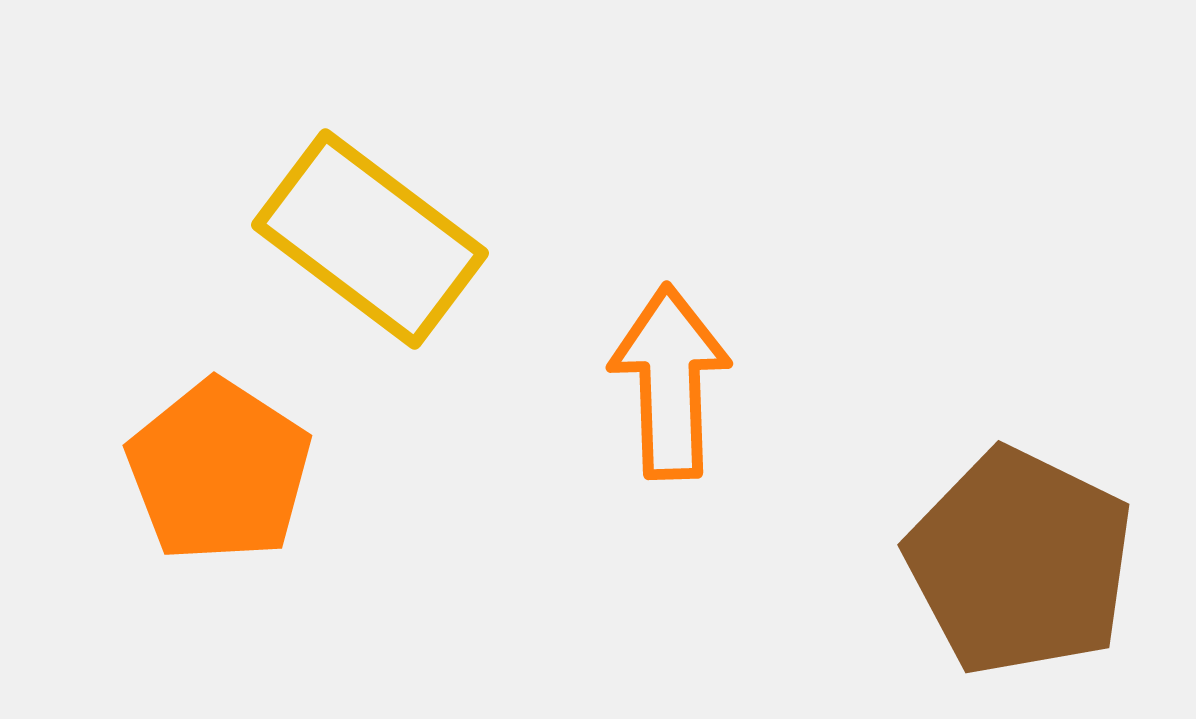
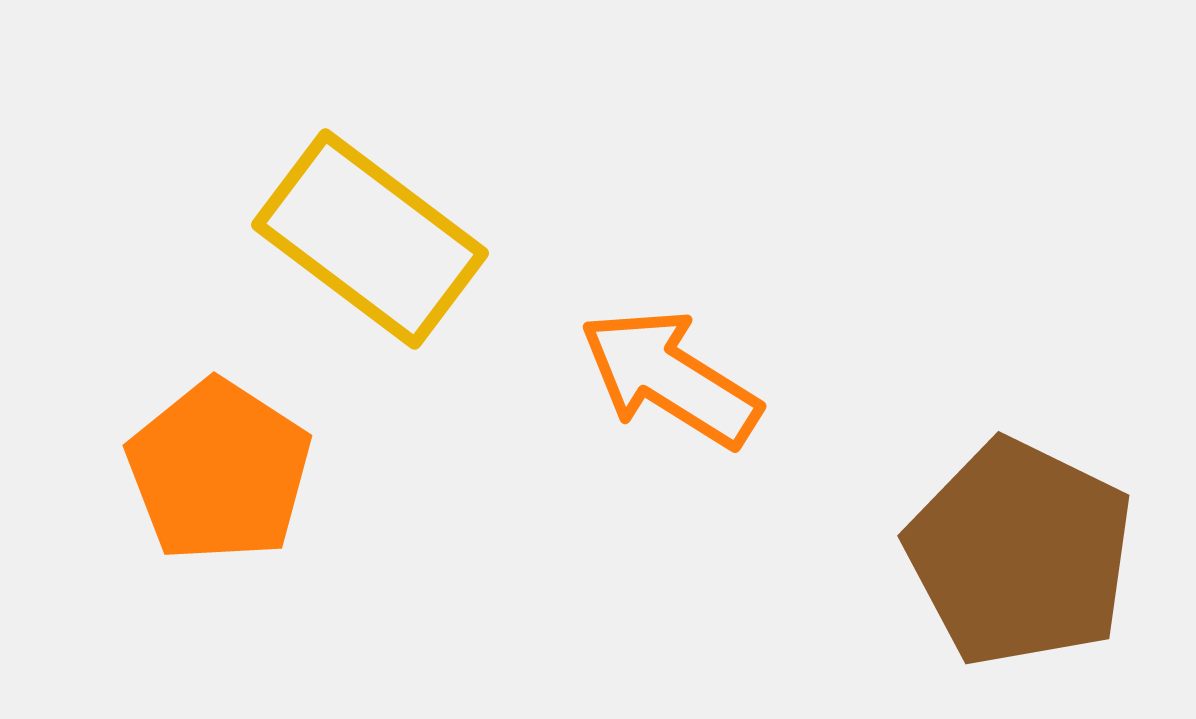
orange arrow: moved 4 px up; rotated 56 degrees counterclockwise
brown pentagon: moved 9 px up
